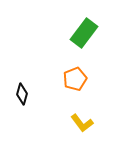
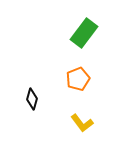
orange pentagon: moved 3 px right
black diamond: moved 10 px right, 5 px down
